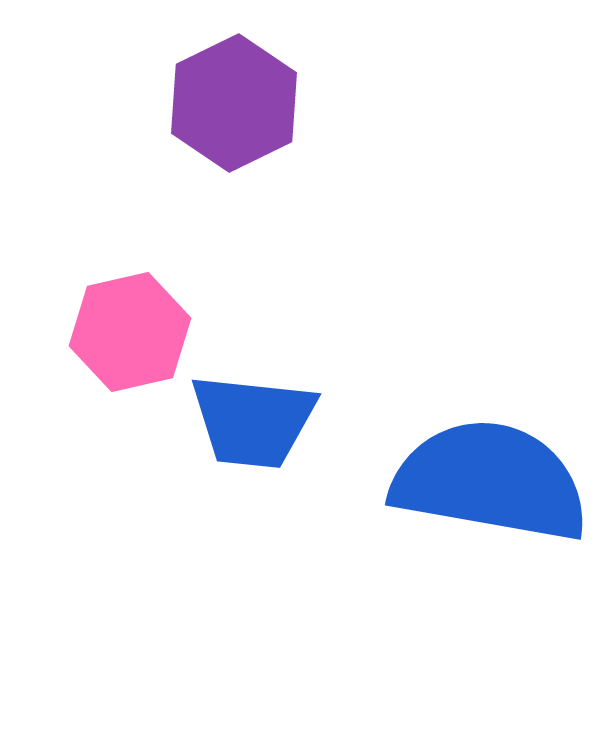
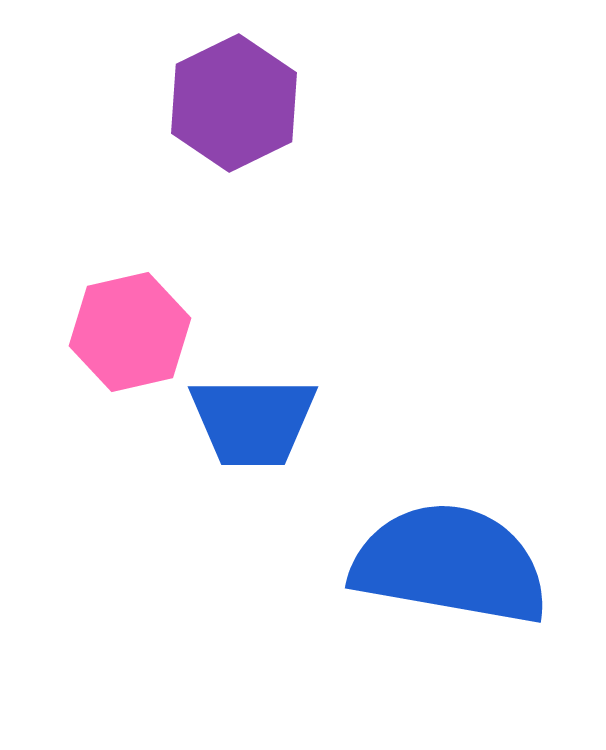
blue trapezoid: rotated 6 degrees counterclockwise
blue semicircle: moved 40 px left, 83 px down
